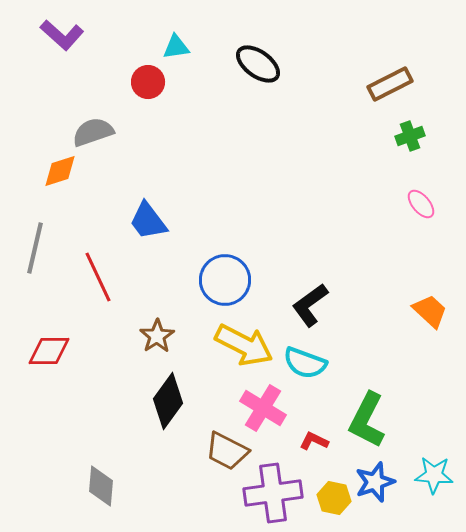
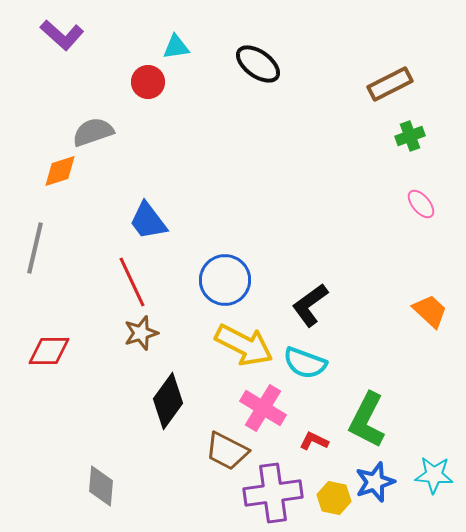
red line: moved 34 px right, 5 px down
brown star: moved 16 px left, 3 px up; rotated 16 degrees clockwise
